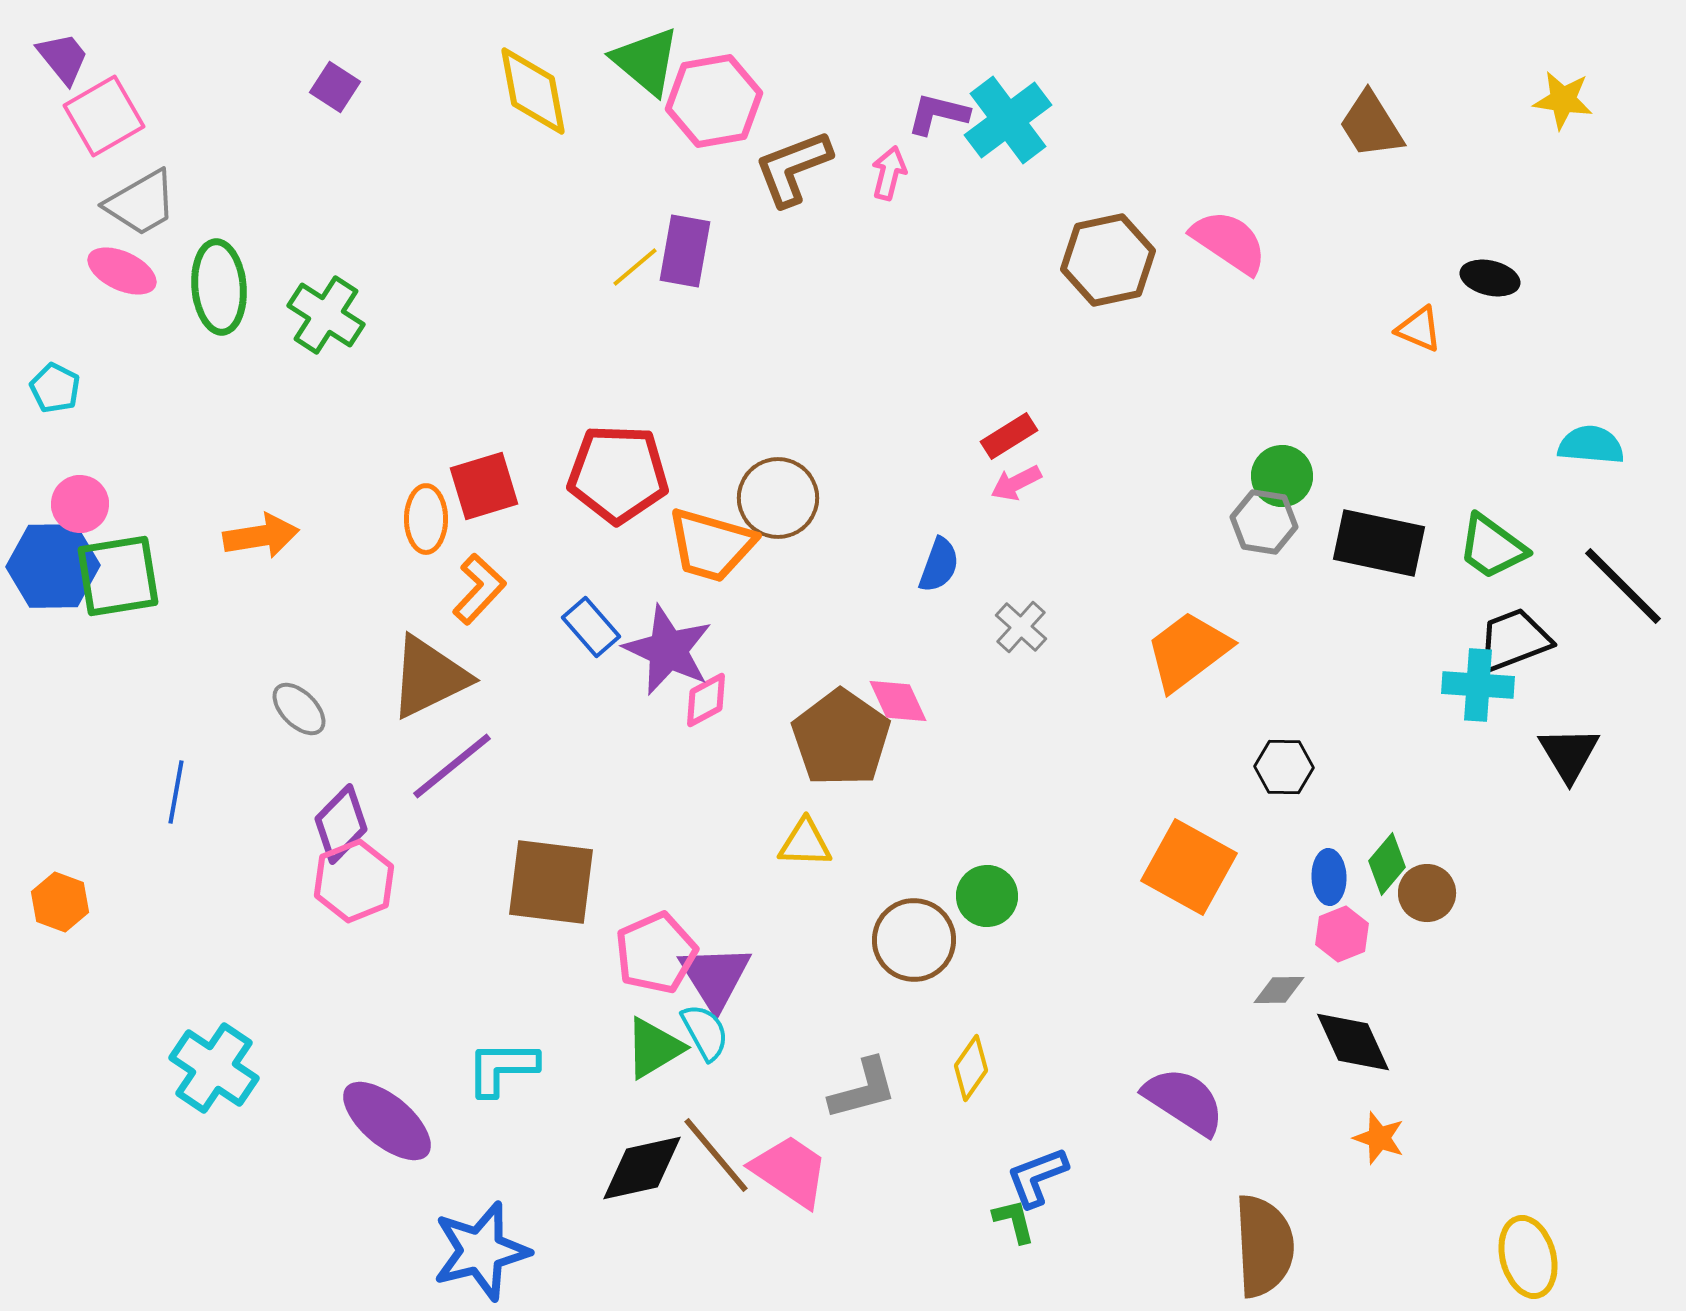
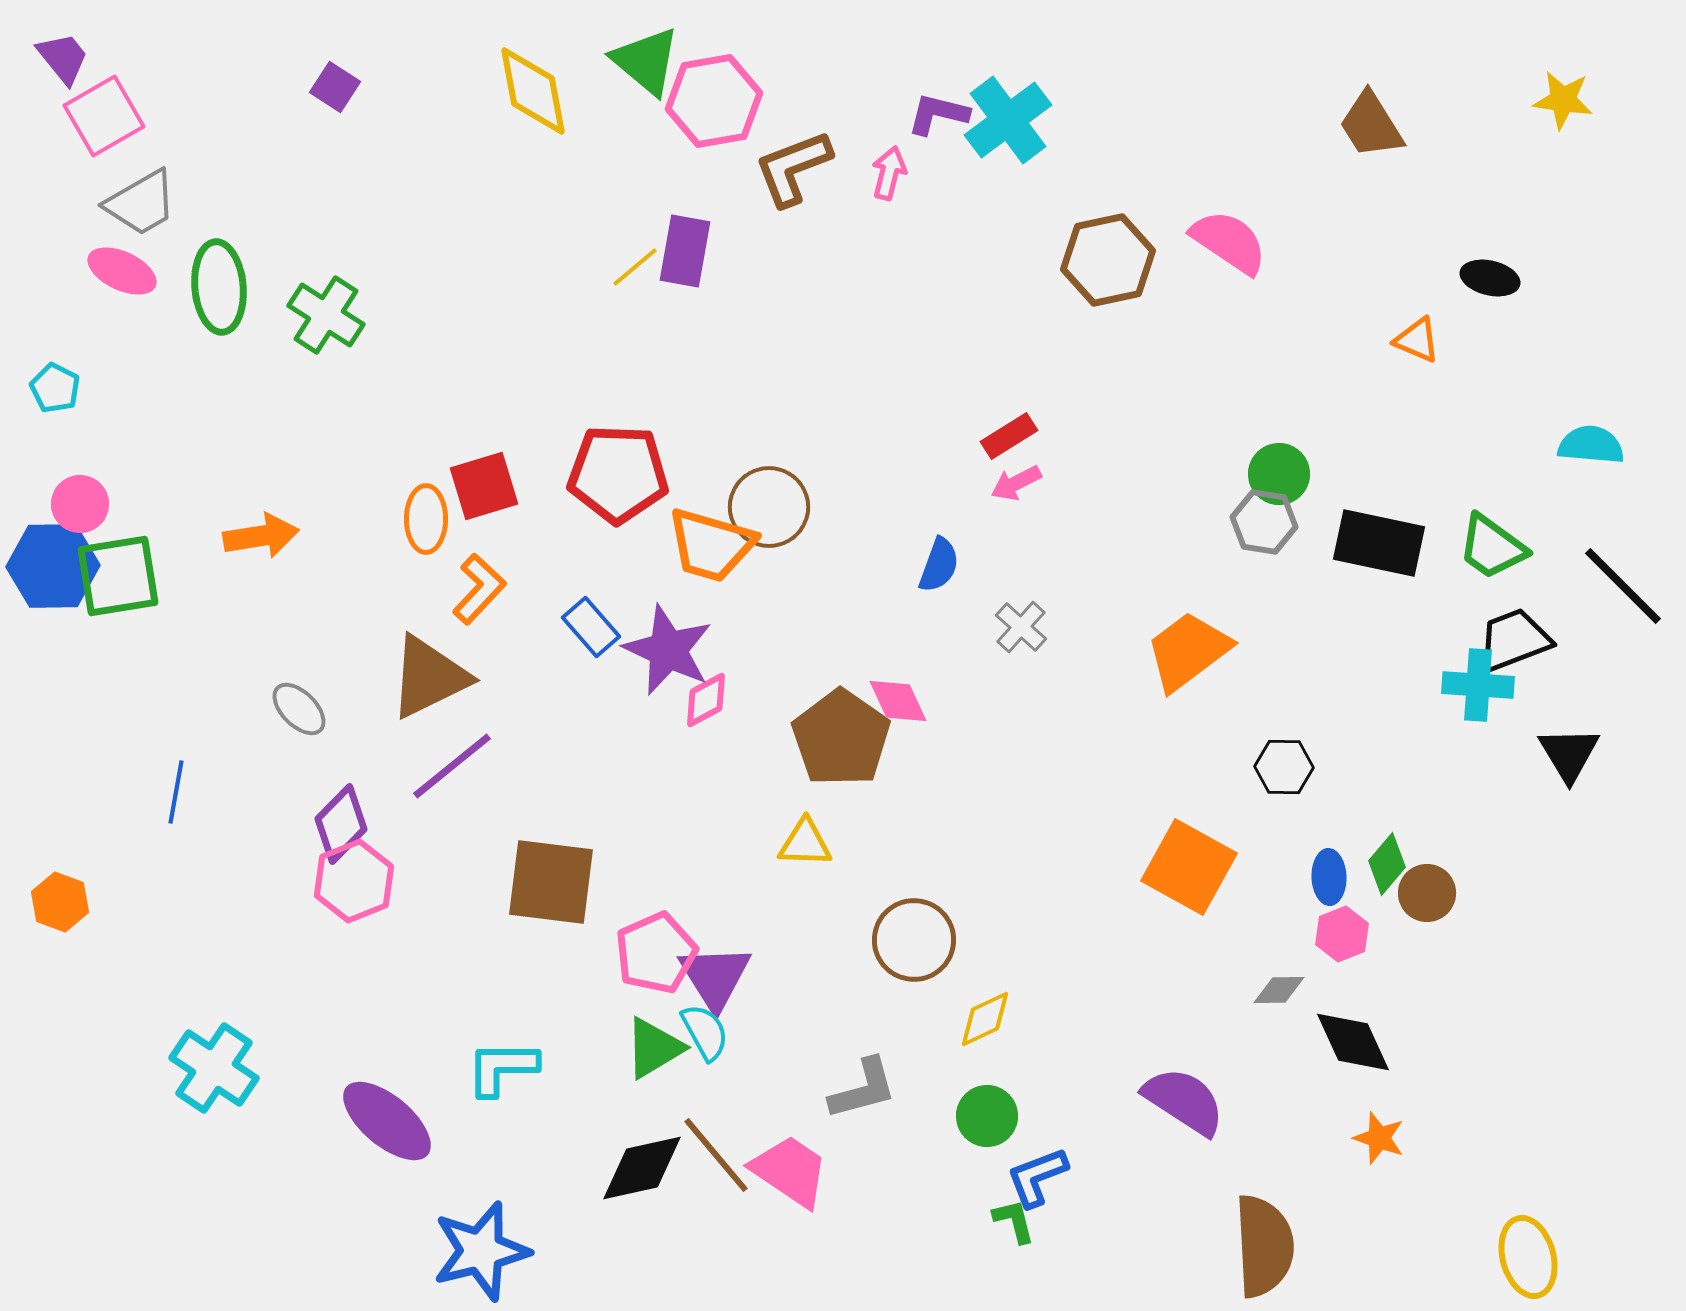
orange triangle at (1419, 329): moved 2 px left, 11 px down
green circle at (1282, 476): moved 3 px left, 2 px up
brown circle at (778, 498): moved 9 px left, 9 px down
green circle at (987, 896): moved 220 px down
yellow diamond at (971, 1068): moved 14 px right, 49 px up; rotated 30 degrees clockwise
